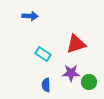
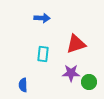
blue arrow: moved 12 px right, 2 px down
cyan rectangle: rotated 63 degrees clockwise
blue semicircle: moved 23 px left
